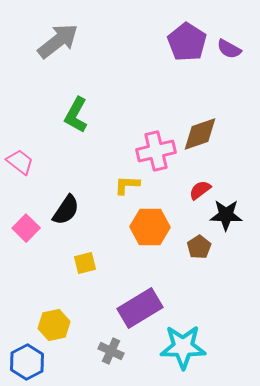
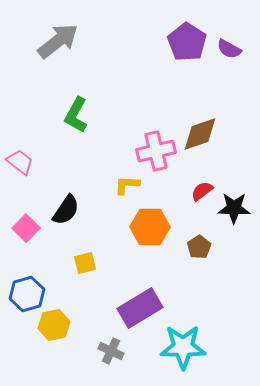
red semicircle: moved 2 px right, 1 px down
black star: moved 8 px right, 7 px up
blue hexagon: moved 68 px up; rotated 12 degrees clockwise
